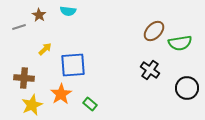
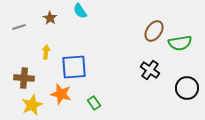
cyan semicircle: moved 12 px right; rotated 49 degrees clockwise
brown star: moved 11 px right, 3 px down
brown ellipse: rotated 10 degrees counterclockwise
yellow arrow: moved 1 px right, 3 px down; rotated 40 degrees counterclockwise
blue square: moved 1 px right, 2 px down
orange star: rotated 25 degrees counterclockwise
green rectangle: moved 4 px right, 1 px up; rotated 16 degrees clockwise
